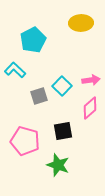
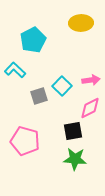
pink diamond: rotated 15 degrees clockwise
black square: moved 10 px right
green star: moved 17 px right, 6 px up; rotated 15 degrees counterclockwise
